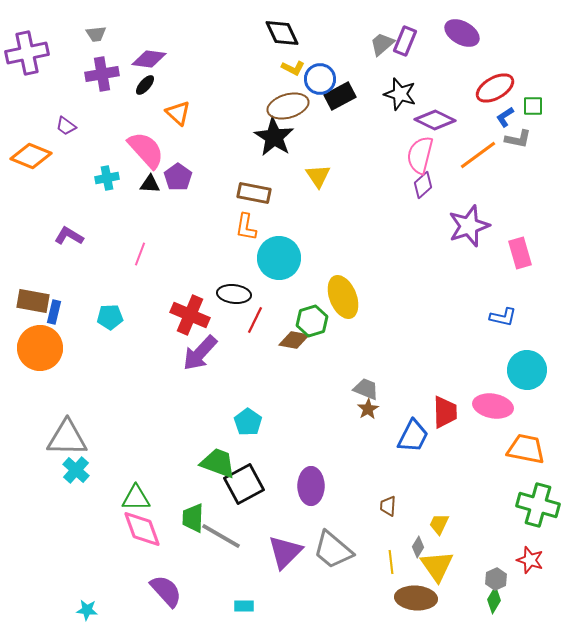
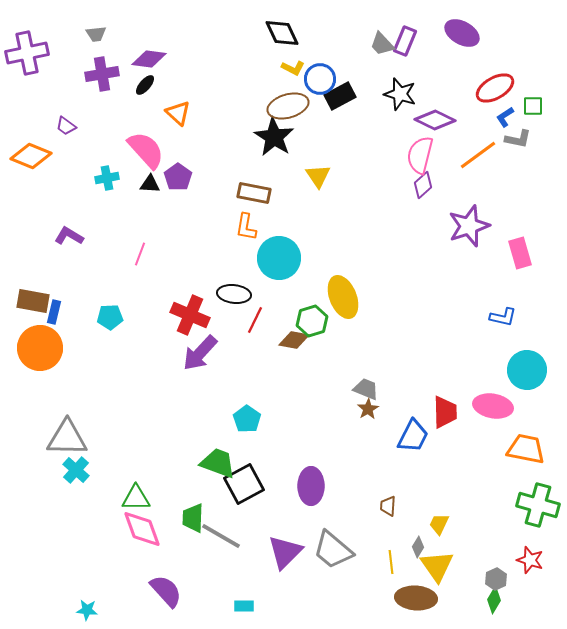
gray trapezoid at (382, 44): rotated 92 degrees counterclockwise
cyan pentagon at (248, 422): moved 1 px left, 3 px up
